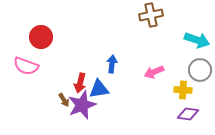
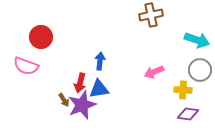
blue arrow: moved 12 px left, 3 px up
